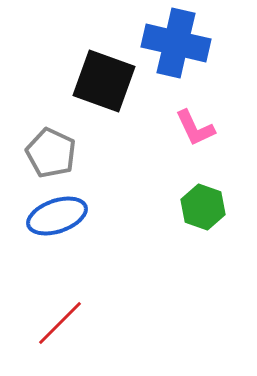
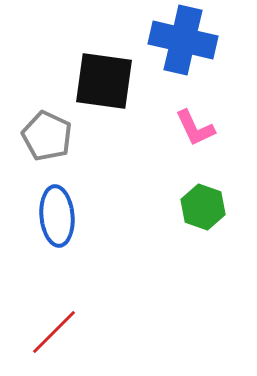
blue cross: moved 7 px right, 3 px up
black square: rotated 12 degrees counterclockwise
gray pentagon: moved 4 px left, 17 px up
blue ellipse: rotated 76 degrees counterclockwise
red line: moved 6 px left, 9 px down
